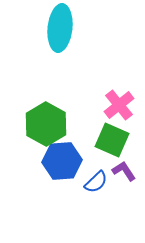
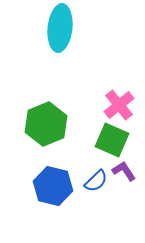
green hexagon: rotated 9 degrees clockwise
blue hexagon: moved 9 px left, 25 px down; rotated 18 degrees clockwise
blue semicircle: moved 1 px up
